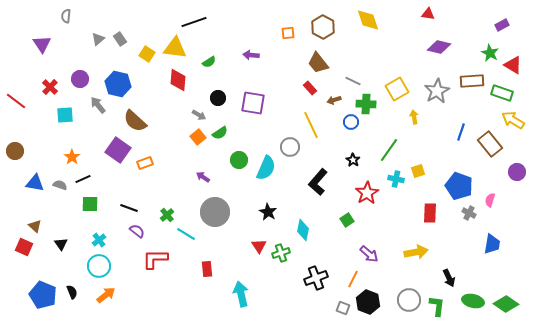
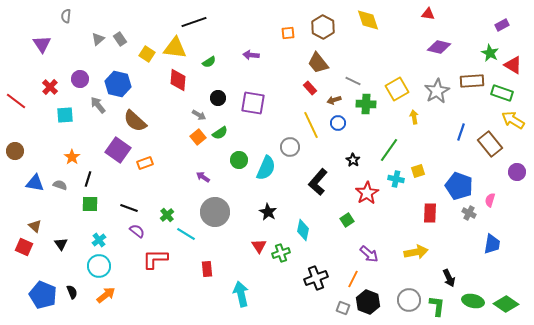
blue circle at (351, 122): moved 13 px left, 1 px down
black line at (83, 179): moved 5 px right; rotated 49 degrees counterclockwise
